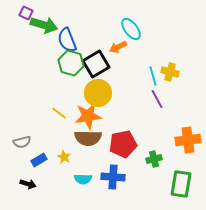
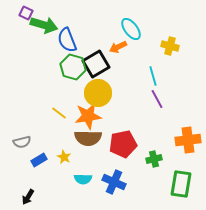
green hexagon: moved 2 px right, 4 px down
yellow cross: moved 26 px up
blue cross: moved 1 px right, 5 px down; rotated 20 degrees clockwise
black arrow: moved 13 px down; rotated 105 degrees clockwise
